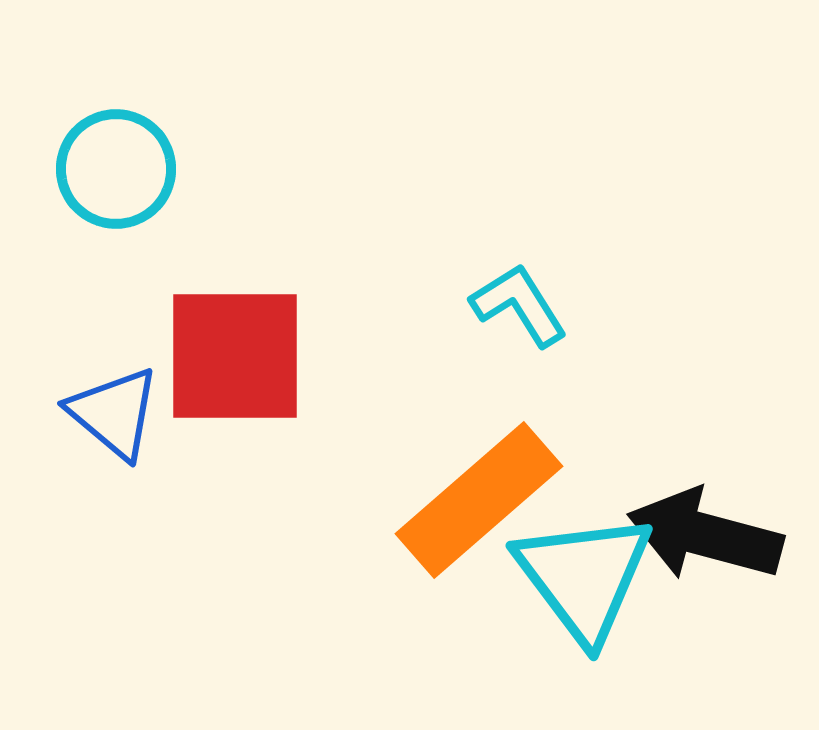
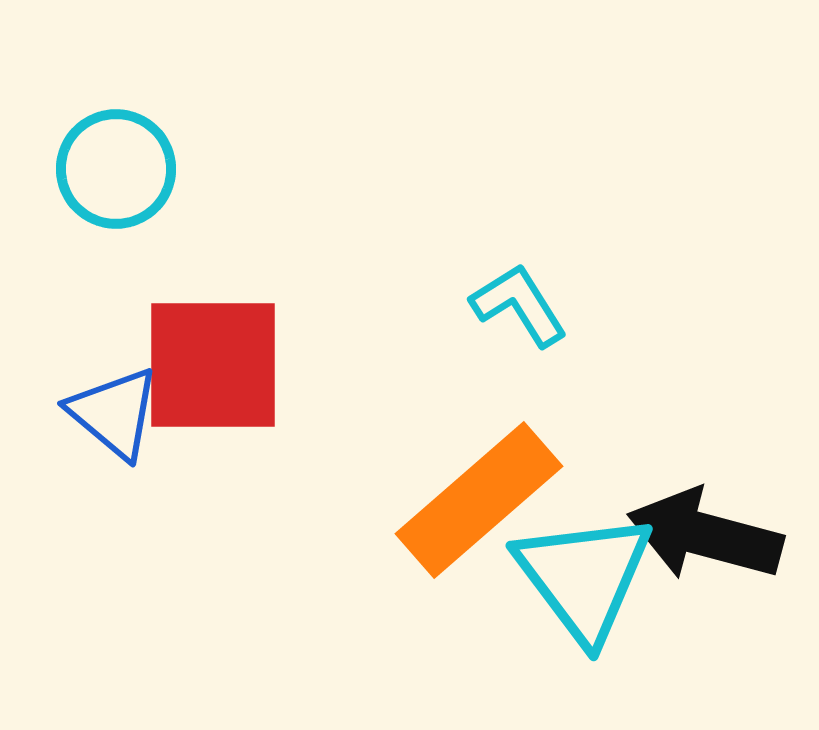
red square: moved 22 px left, 9 px down
